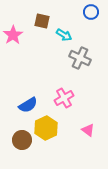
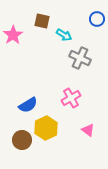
blue circle: moved 6 px right, 7 px down
pink cross: moved 7 px right
